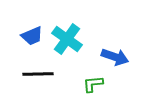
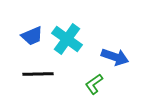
green L-shape: moved 1 px right; rotated 30 degrees counterclockwise
